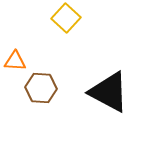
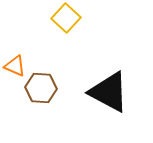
orange triangle: moved 5 px down; rotated 20 degrees clockwise
